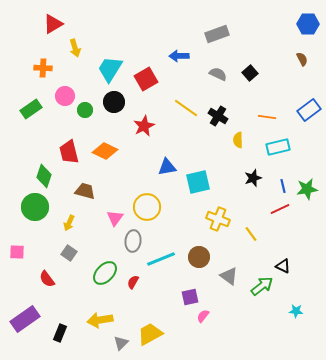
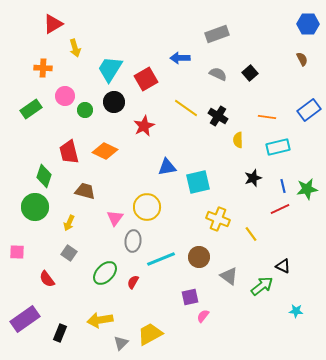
blue arrow at (179, 56): moved 1 px right, 2 px down
